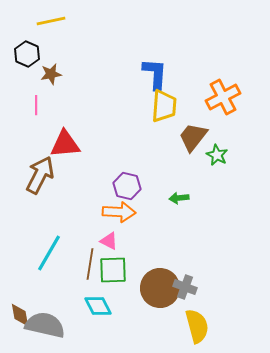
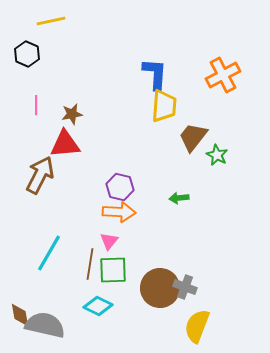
brown star: moved 21 px right, 40 px down
orange cross: moved 22 px up
purple hexagon: moved 7 px left, 1 px down
pink triangle: rotated 42 degrees clockwise
cyan diamond: rotated 36 degrees counterclockwise
yellow semicircle: rotated 144 degrees counterclockwise
